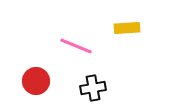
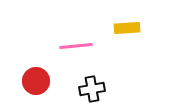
pink line: rotated 28 degrees counterclockwise
black cross: moved 1 px left, 1 px down
